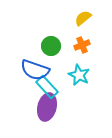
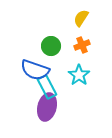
yellow semicircle: moved 2 px left; rotated 18 degrees counterclockwise
cyan star: rotated 10 degrees clockwise
cyan rectangle: rotated 15 degrees clockwise
